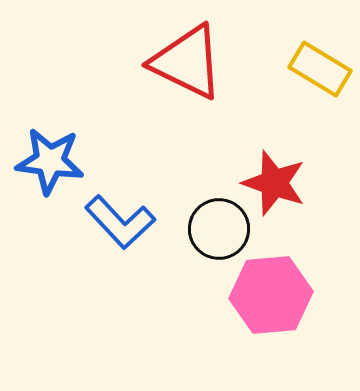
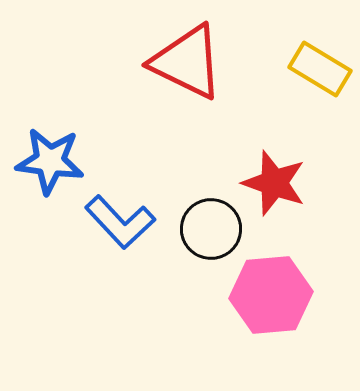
black circle: moved 8 px left
